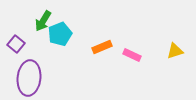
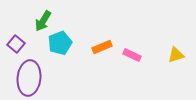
cyan pentagon: moved 9 px down
yellow triangle: moved 1 px right, 4 px down
